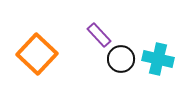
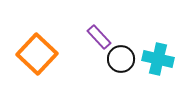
purple rectangle: moved 2 px down
